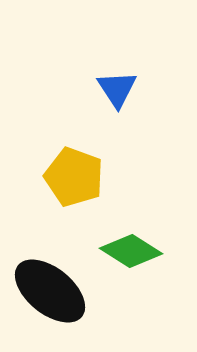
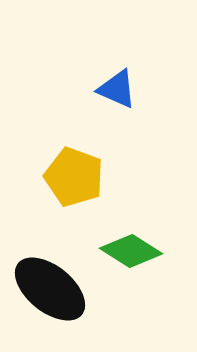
blue triangle: rotated 33 degrees counterclockwise
black ellipse: moved 2 px up
